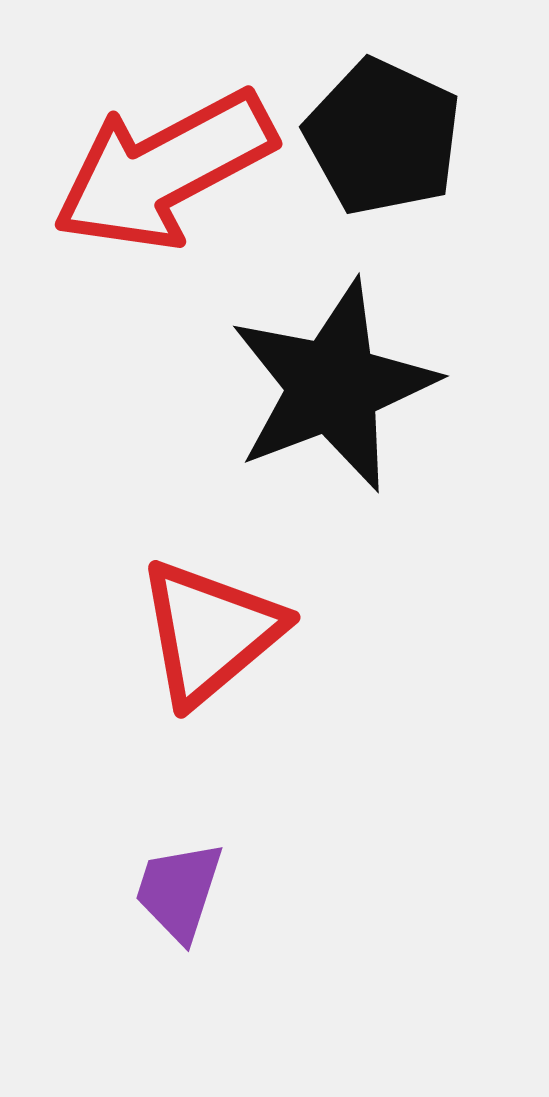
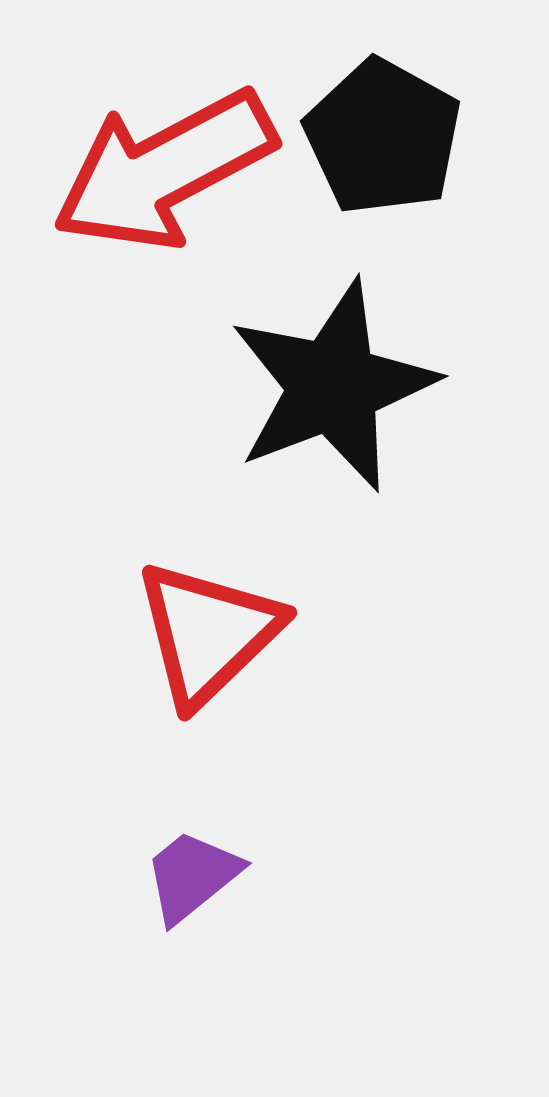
black pentagon: rotated 4 degrees clockwise
red triangle: moved 2 px left, 1 px down; rotated 4 degrees counterclockwise
purple trapezoid: moved 13 px right, 15 px up; rotated 33 degrees clockwise
